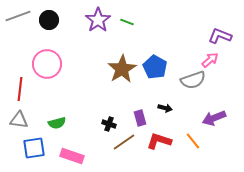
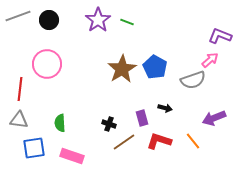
purple rectangle: moved 2 px right
green semicircle: moved 3 px right; rotated 102 degrees clockwise
